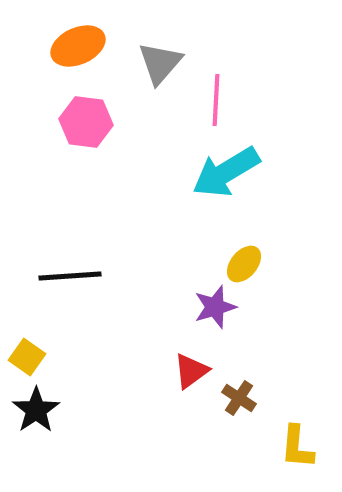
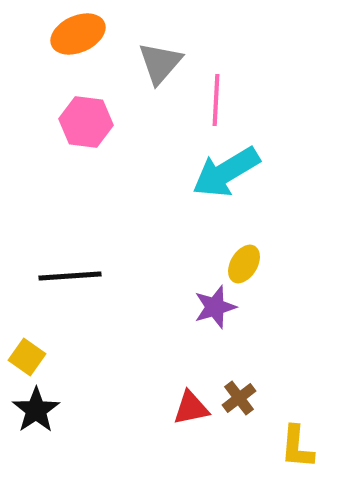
orange ellipse: moved 12 px up
yellow ellipse: rotated 9 degrees counterclockwise
red triangle: moved 37 px down; rotated 24 degrees clockwise
brown cross: rotated 20 degrees clockwise
